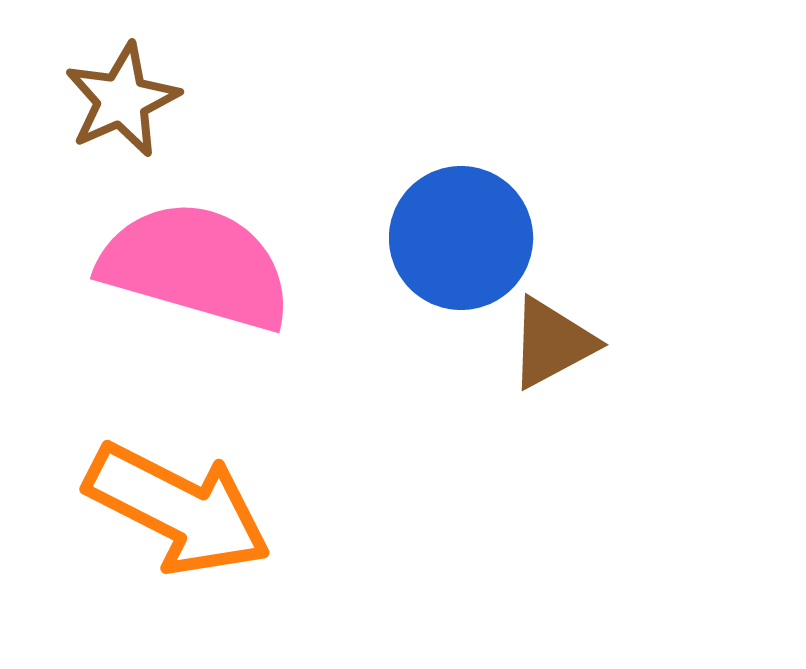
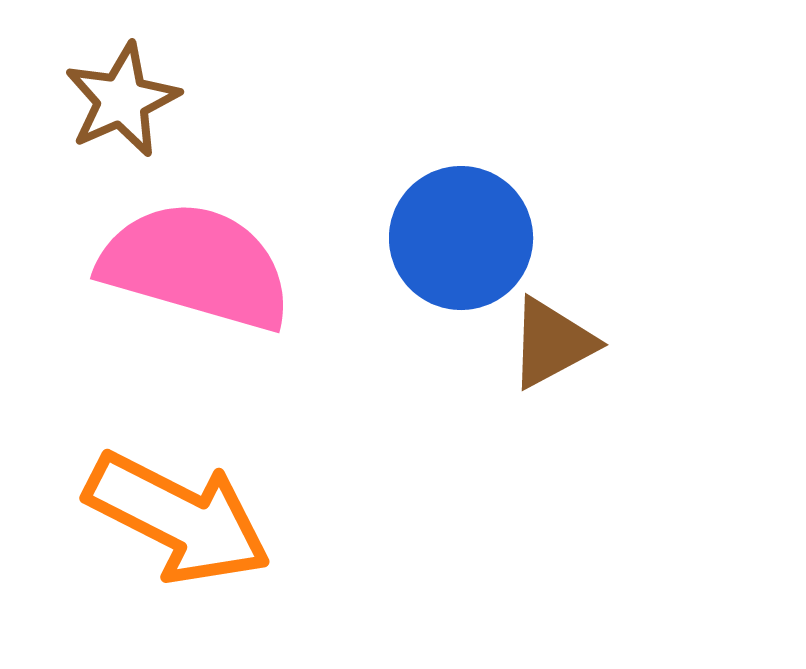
orange arrow: moved 9 px down
